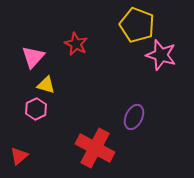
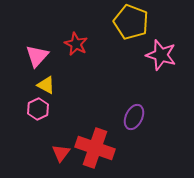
yellow pentagon: moved 6 px left, 3 px up
pink triangle: moved 4 px right, 1 px up
yellow triangle: rotated 12 degrees clockwise
pink hexagon: moved 2 px right
red cross: rotated 9 degrees counterclockwise
red triangle: moved 42 px right, 3 px up; rotated 12 degrees counterclockwise
